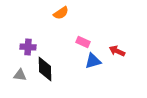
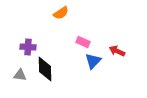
blue triangle: rotated 30 degrees counterclockwise
